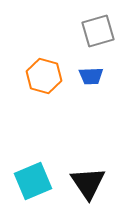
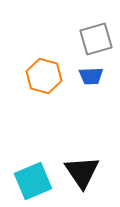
gray square: moved 2 px left, 8 px down
black triangle: moved 6 px left, 11 px up
